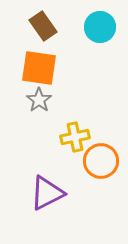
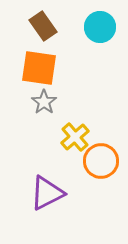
gray star: moved 5 px right, 2 px down
yellow cross: rotated 28 degrees counterclockwise
